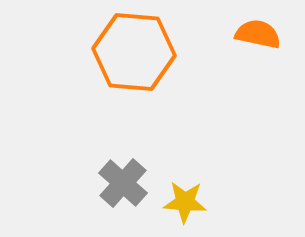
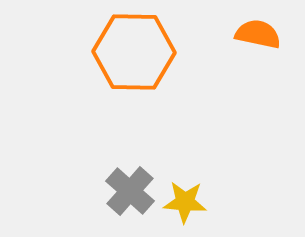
orange hexagon: rotated 4 degrees counterclockwise
gray cross: moved 7 px right, 8 px down
